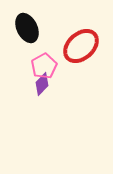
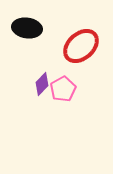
black ellipse: rotated 56 degrees counterclockwise
pink pentagon: moved 19 px right, 23 px down
